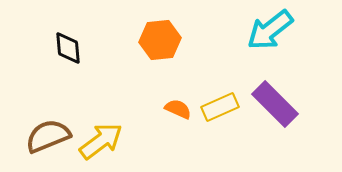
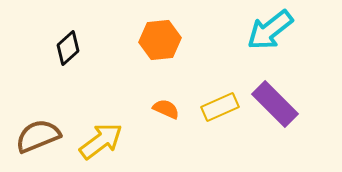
black diamond: rotated 52 degrees clockwise
orange semicircle: moved 12 px left
brown semicircle: moved 10 px left
